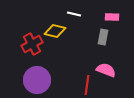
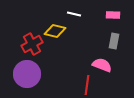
pink rectangle: moved 1 px right, 2 px up
gray rectangle: moved 11 px right, 4 px down
pink semicircle: moved 4 px left, 5 px up
purple circle: moved 10 px left, 6 px up
